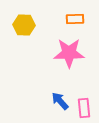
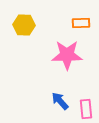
orange rectangle: moved 6 px right, 4 px down
pink star: moved 2 px left, 2 px down
pink rectangle: moved 2 px right, 1 px down
